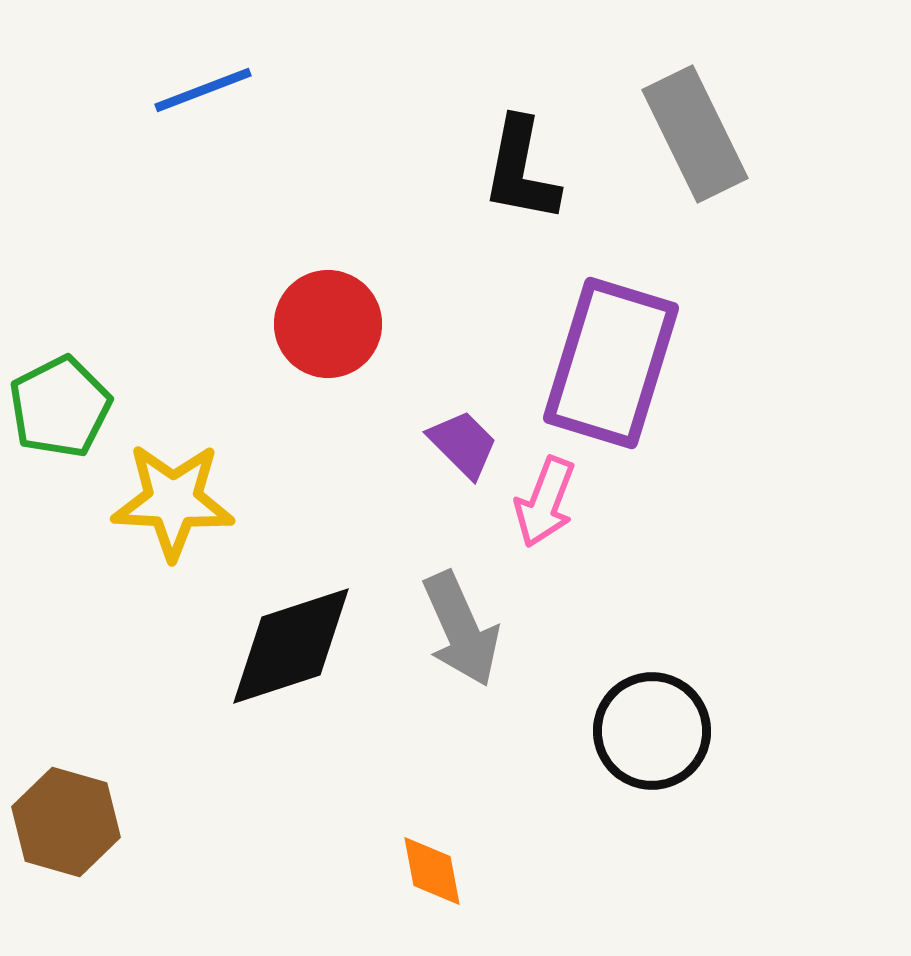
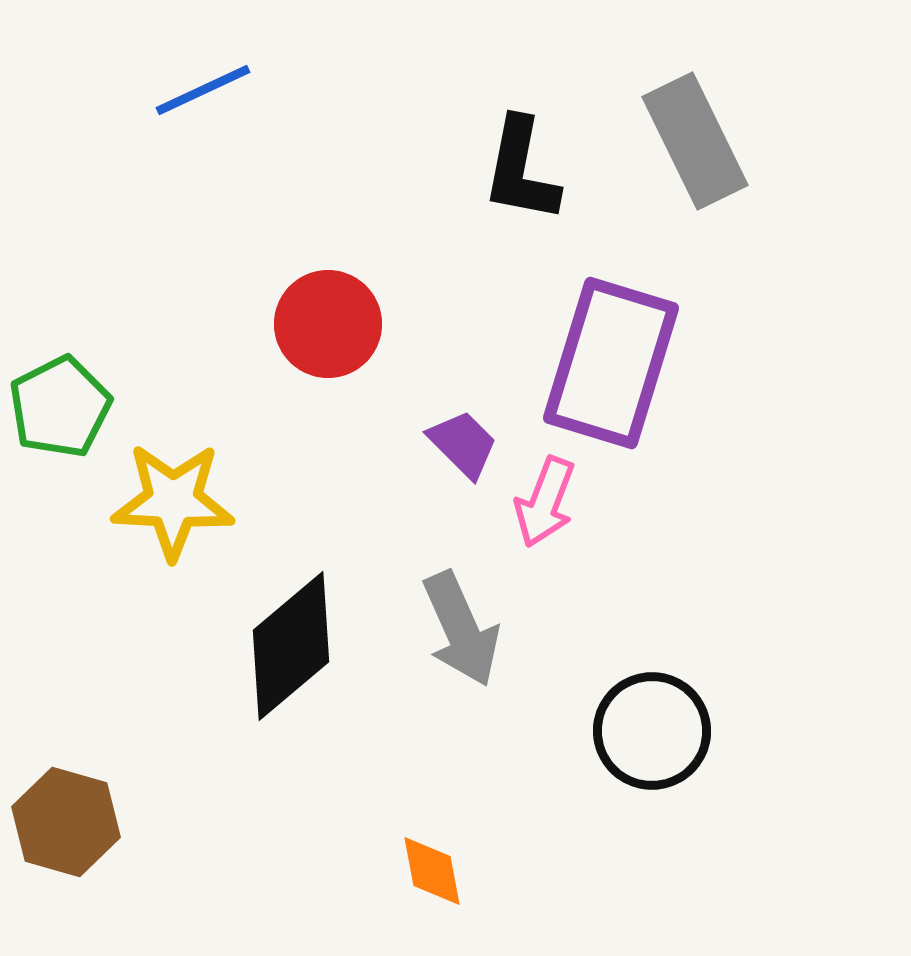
blue line: rotated 4 degrees counterclockwise
gray rectangle: moved 7 px down
black diamond: rotated 22 degrees counterclockwise
